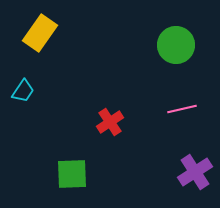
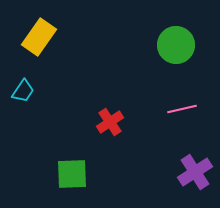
yellow rectangle: moved 1 px left, 4 px down
